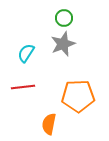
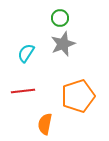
green circle: moved 4 px left
red line: moved 4 px down
orange pentagon: rotated 16 degrees counterclockwise
orange semicircle: moved 4 px left
